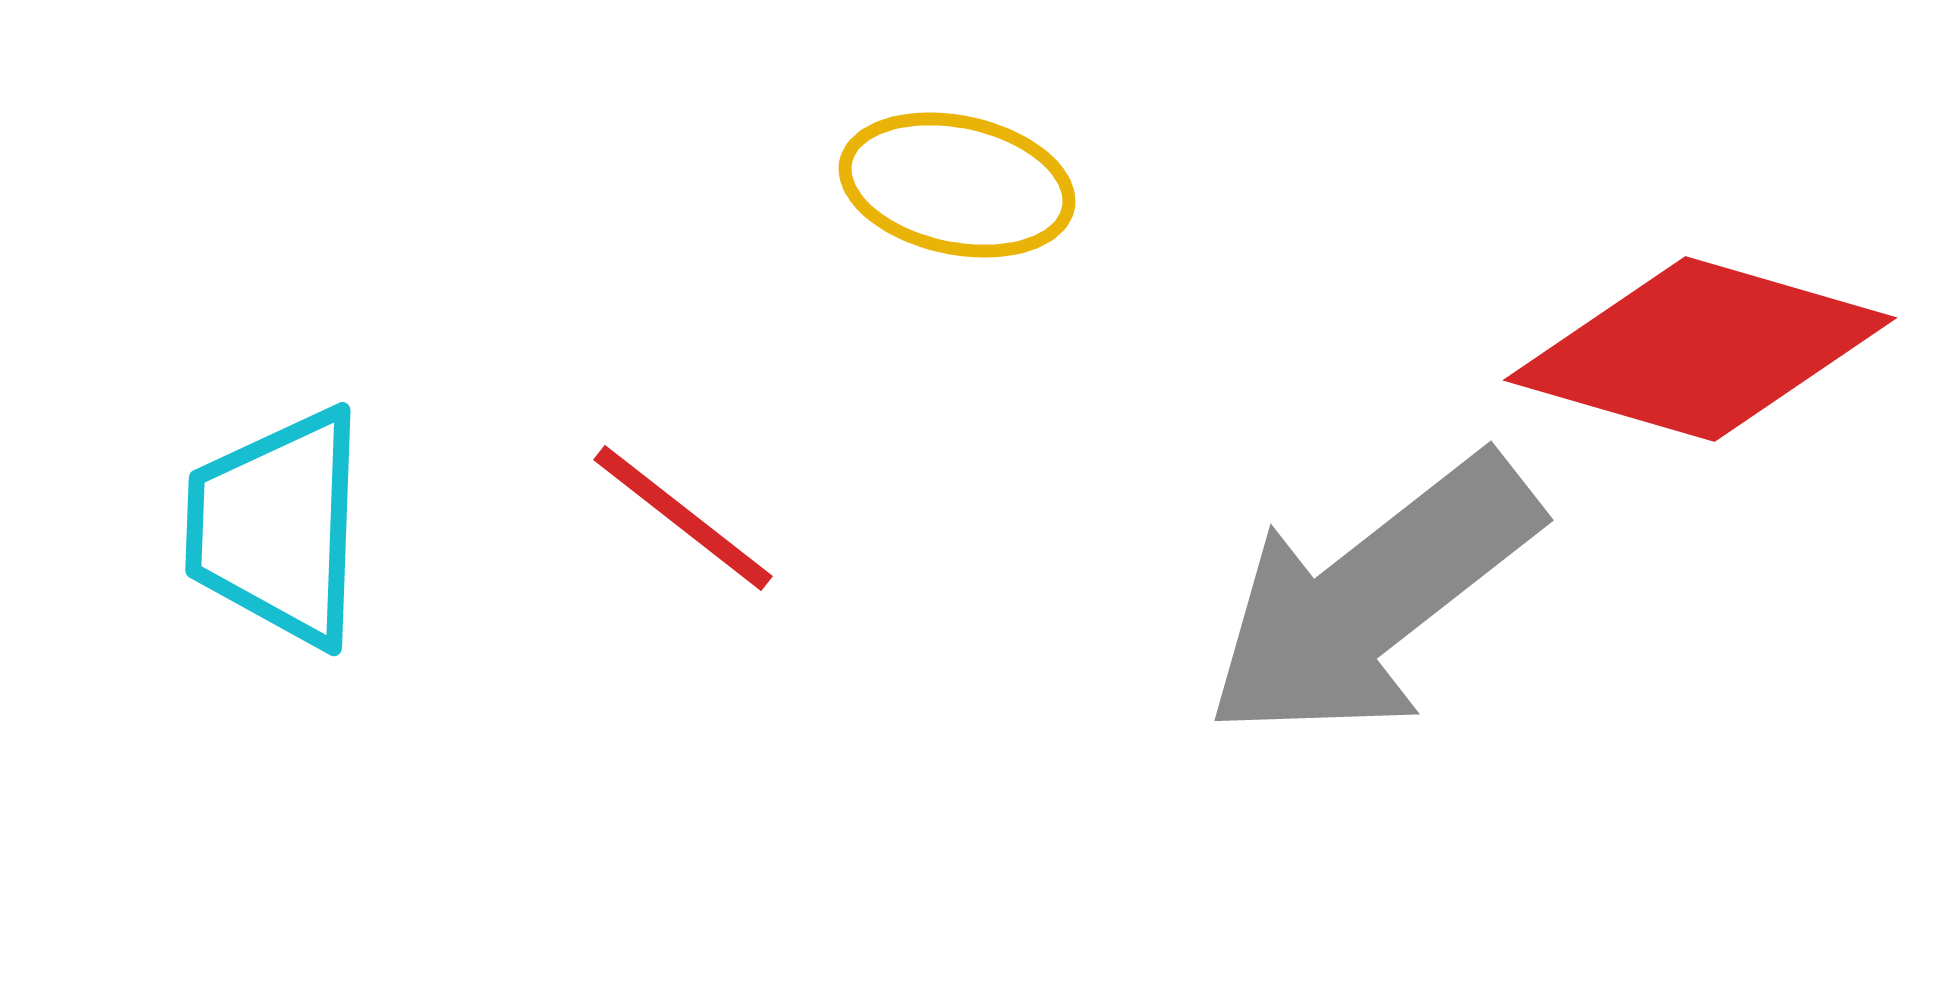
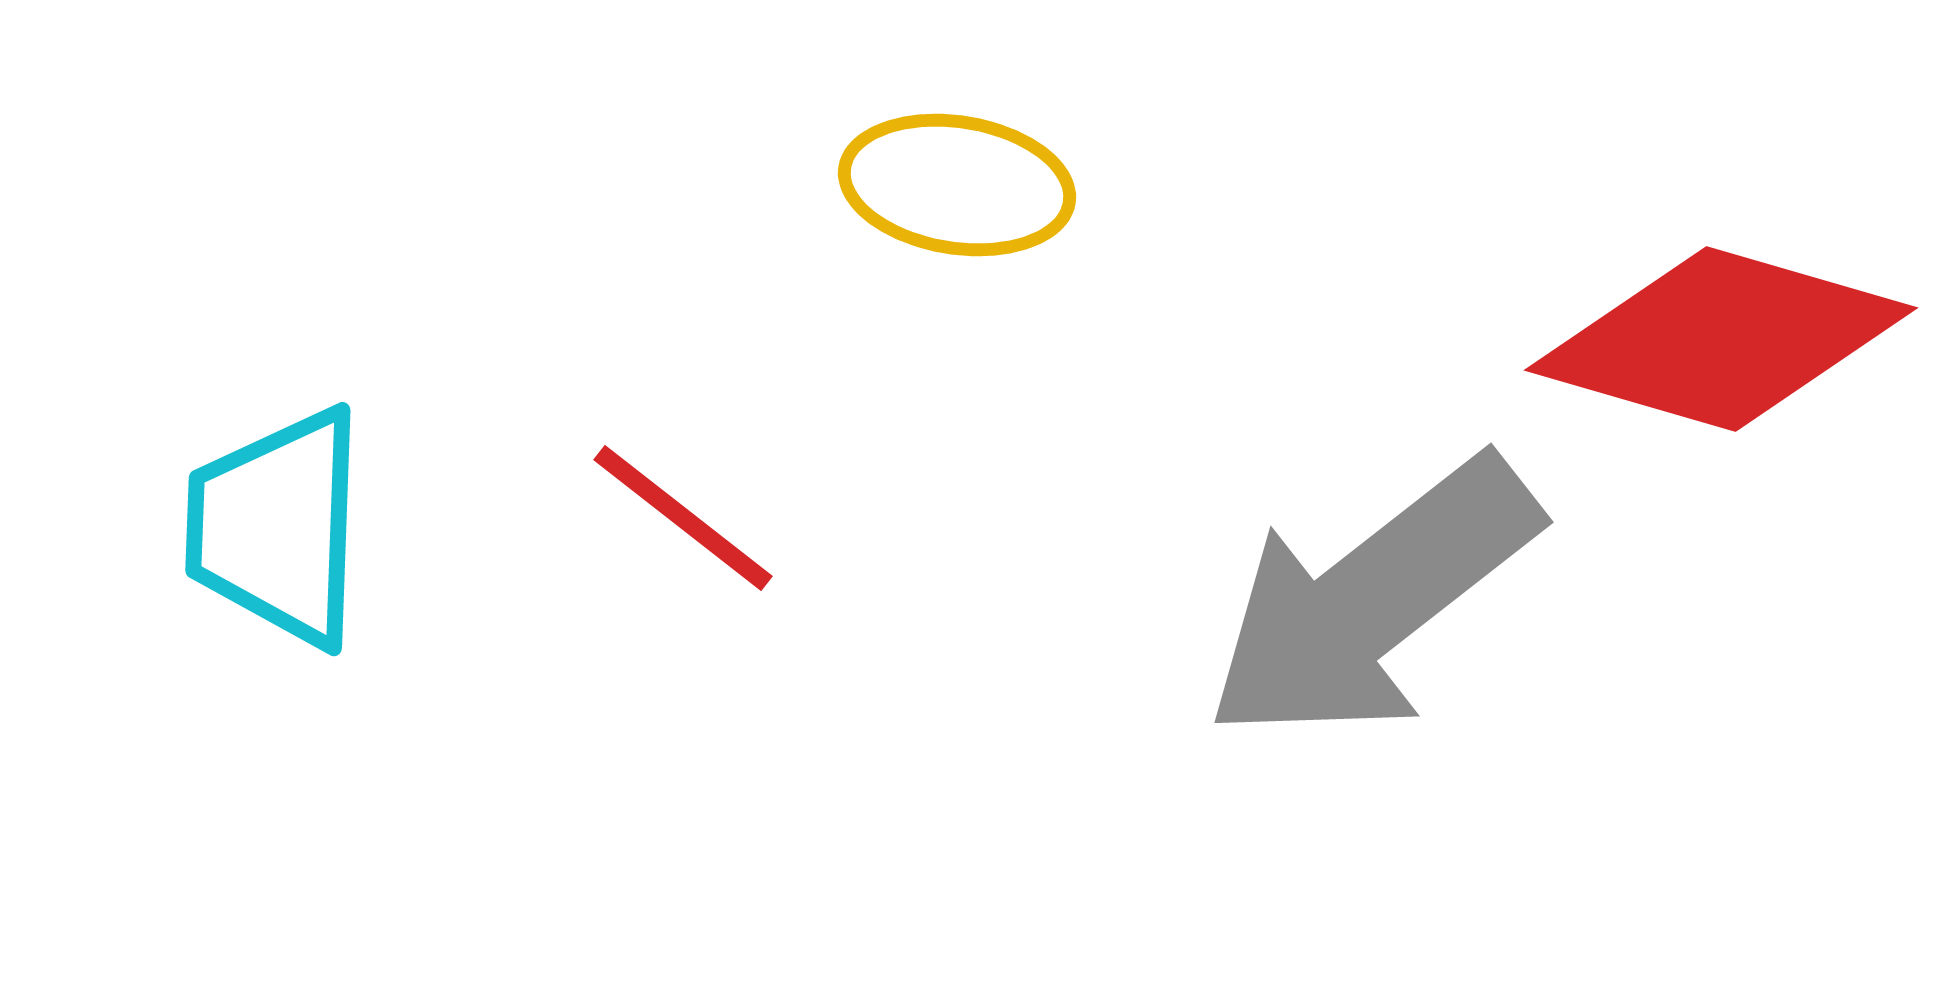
yellow ellipse: rotated 3 degrees counterclockwise
red diamond: moved 21 px right, 10 px up
gray arrow: moved 2 px down
